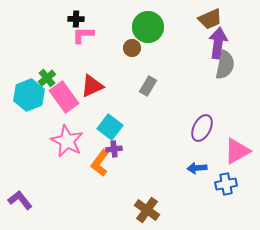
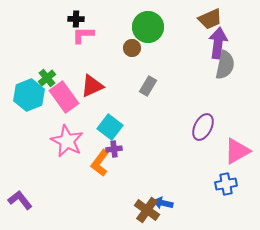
purple ellipse: moved 1 px right, 1 px up
blue arrow: moved 34 px left, 35 px down; rotated 18 degrees clockwise
